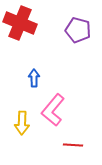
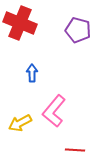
blue arrow: moved 2 px left, 5 px up
pink L-shape: moved 1 px right, 1 px down
yellow arrow: moved 2 px left; rotated 60 degrees clockwise
red line: moved 2 px right, 5 px down
